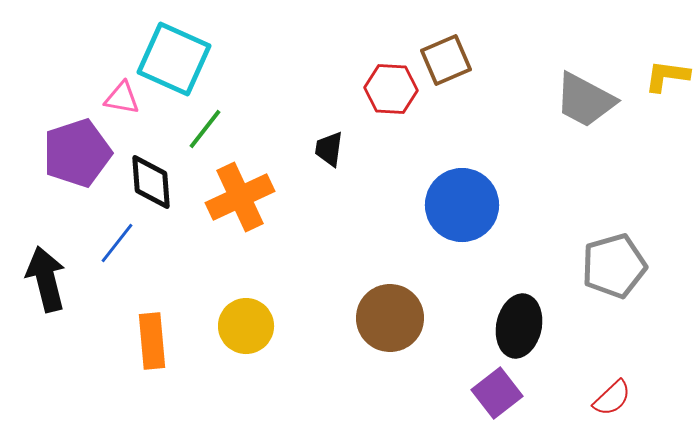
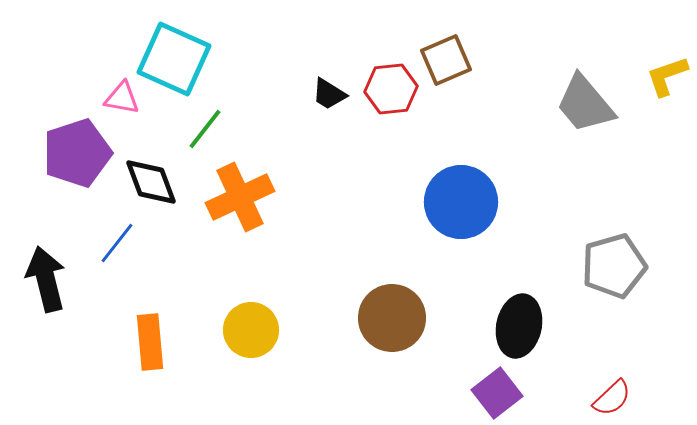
yellow L-shape: rotated 27 degrees counterclockwise
red hexagon: rotated 9 degrees counterclockwise
gray trapezoid: moved 4 px down; rotated 22 degrees clockwise
black trapezoid: moved 55 px up; rotated 66 degrees counterclockwise
black diamond: rotated 16 degrees counterclockwise
blue circle: moved 1 px left, 3 px up
brown circle: moved 2 px right
yellow circle: moved 5 px right, 4 px down
orange rectangle: moved 2 px left, 1 px down
